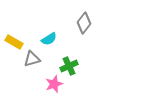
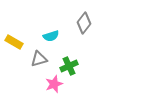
cyan semicircle: moved 2 px right, 3 px up; rotated 14 degrees clockwise
gray triangle: moved 7 px right
